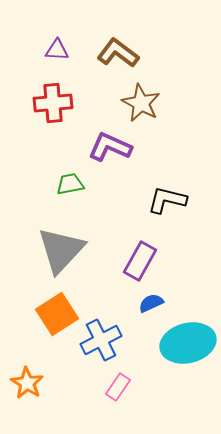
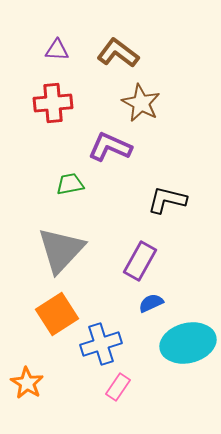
blue cross: moved 4 px down; rotated 9 degrees clockwise
